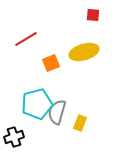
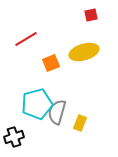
red square: moved 2 px left; rotated 16 degrees counterclockwise
